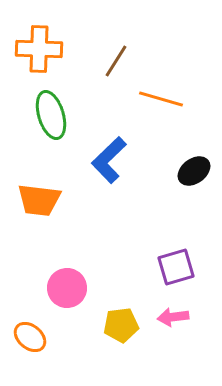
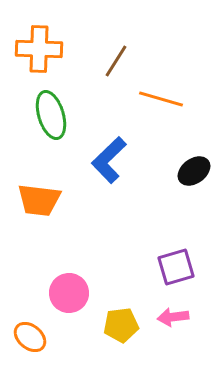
pink circle: moved 2 px right, 5 px down
